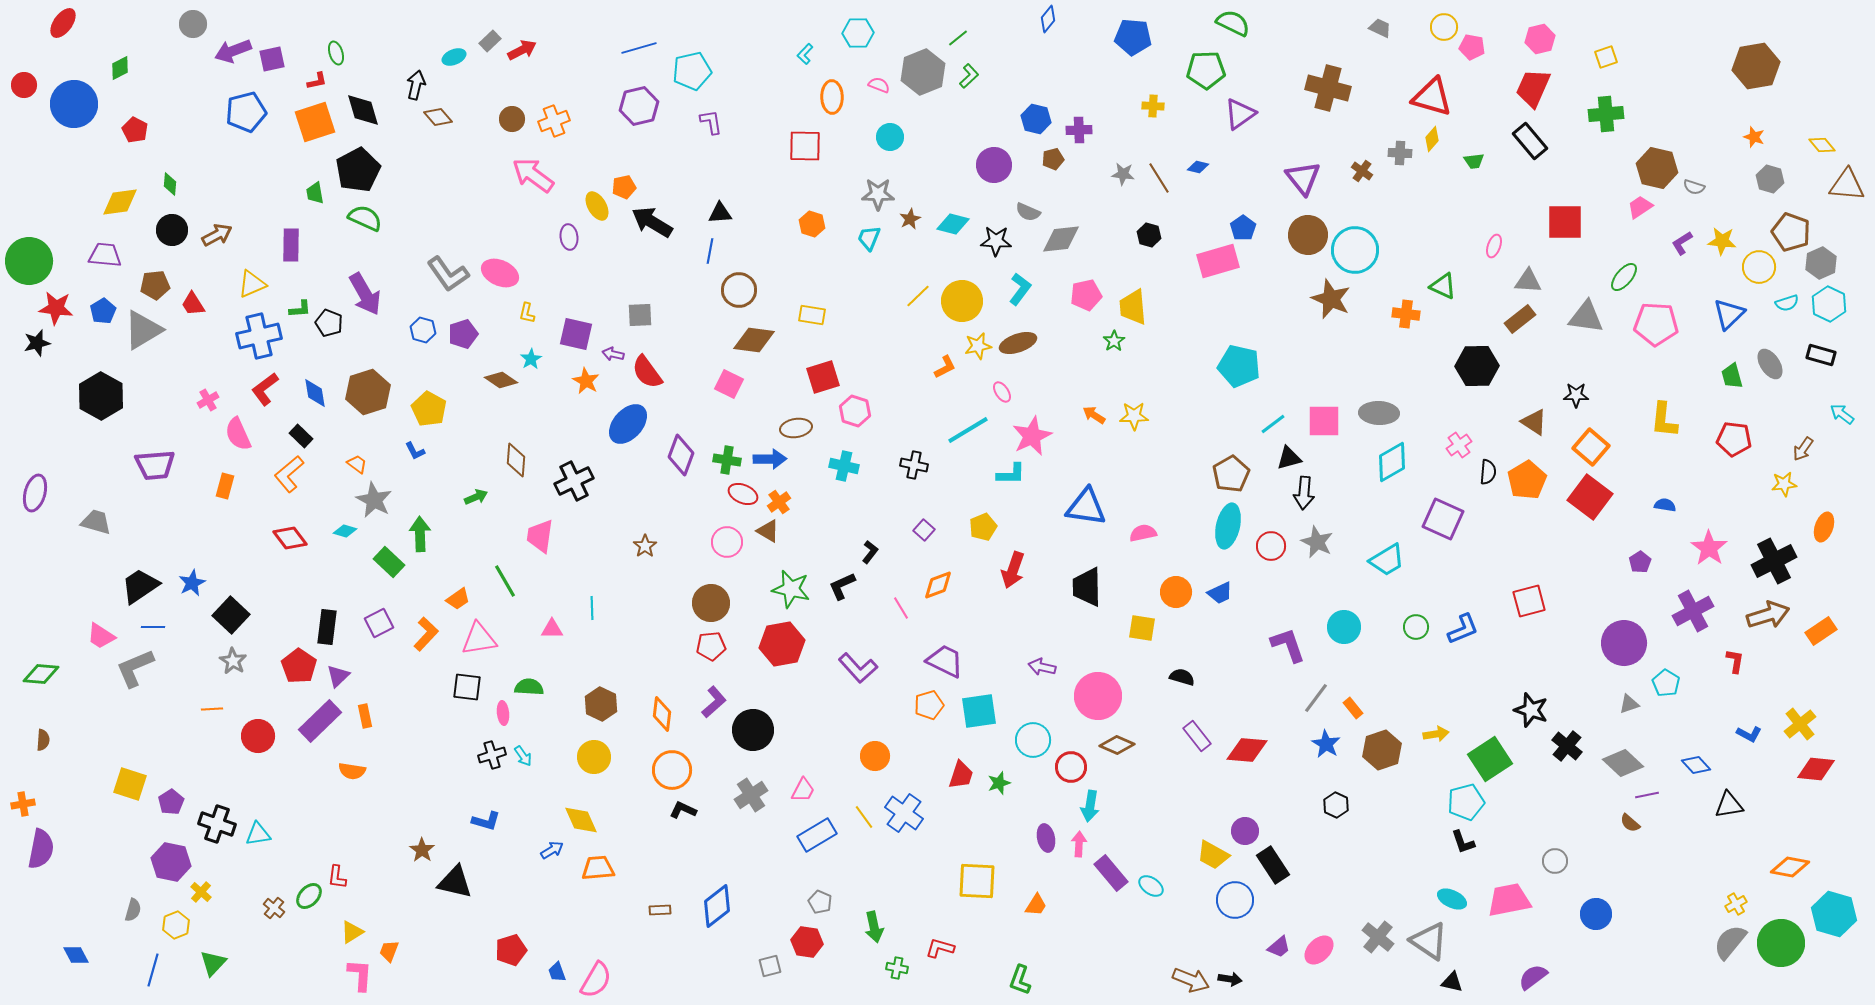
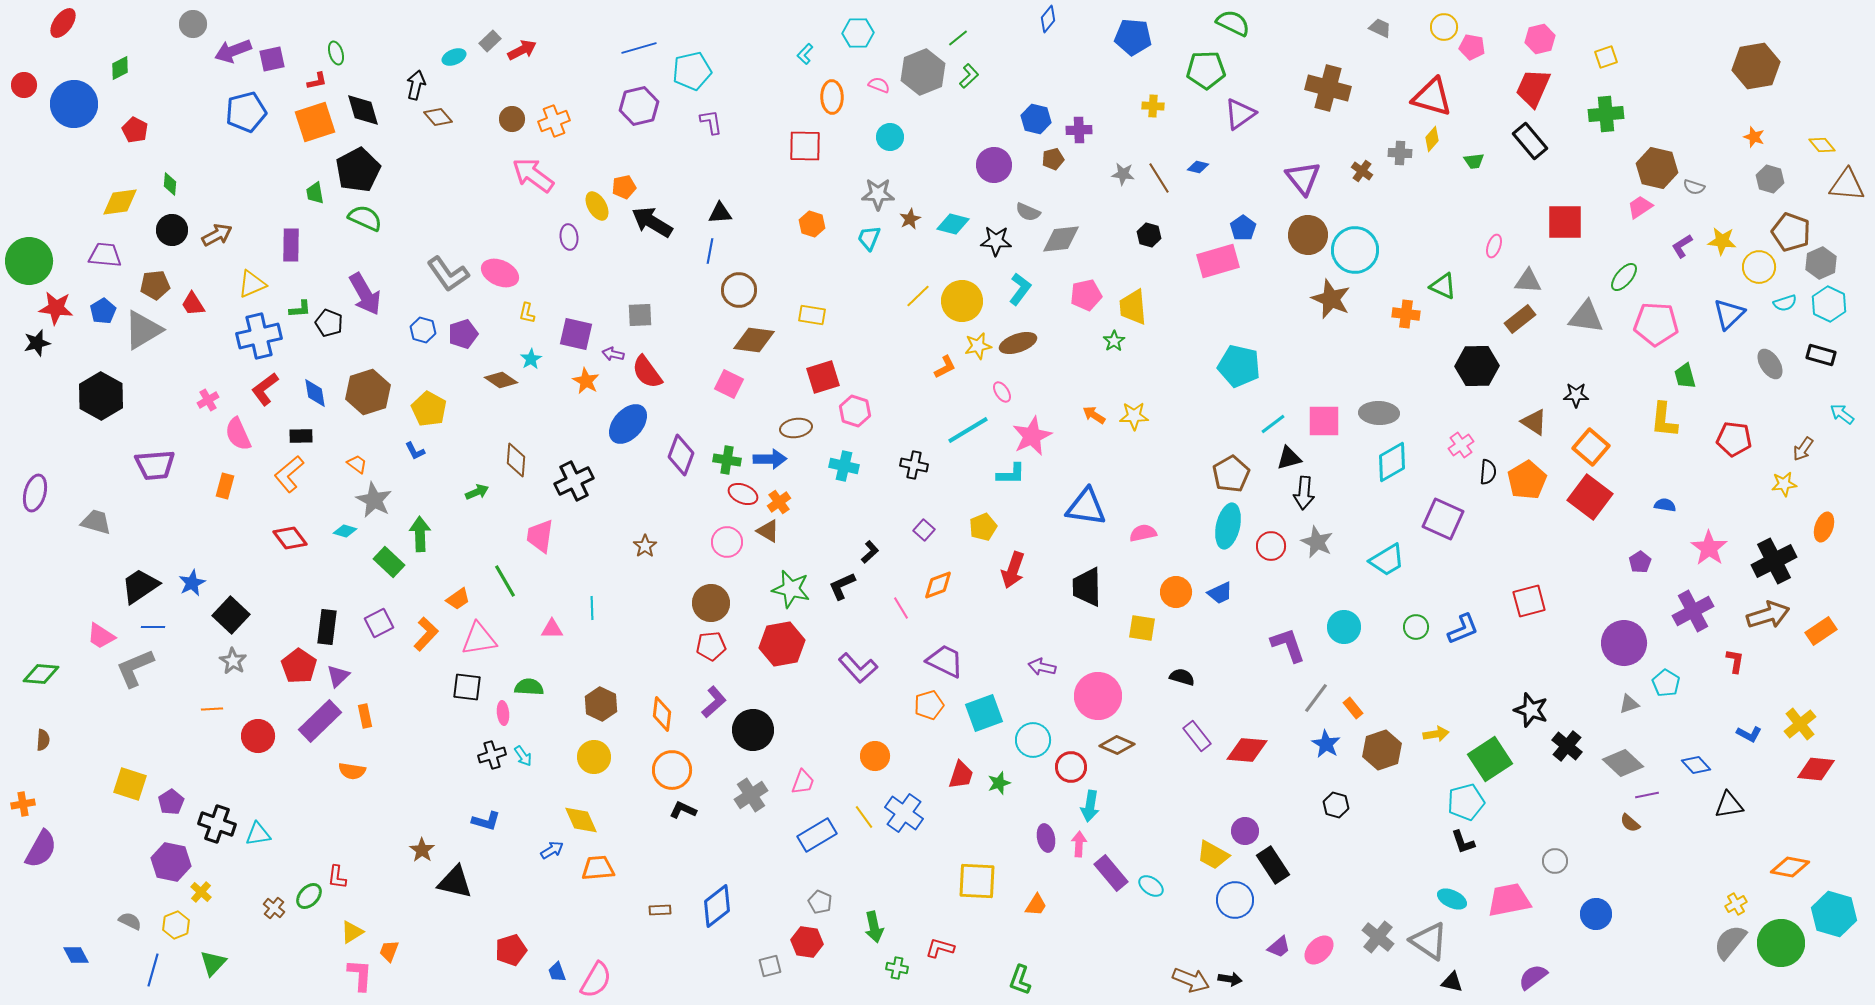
purple L-shape at (1682, 243): moved 3 px down
cyan semicircle at (1787, 303): moved 2 px left
green trapezoid at (1732, 376): moved 47 px left
black rectangle at (301, 436): rotated 45 degrees counterclockwise
pink cross at (1459, 445): moved 2 px right
green arrow at (476, 497): moved 1 px right, 5 px up
black L-shape at (870, 552): rotated 10 degrees clockwise
cyan square at (979, 711): moved 5 px right, 2 px down; rotated 12 degrees counterclockwise
pink trapezoid at (803, 790): moved 8 px up; rotated 8 degrees counterclockwise
black hexagon at (1336, 805): rotated 10 degrees counterclockwise
purple semicircle at (41, 849): rotated 18 degrees clockwise
gray semicircle at (133, 910): moved 3 px left, 11 px down; rotated 80 degrees counterclockwise
